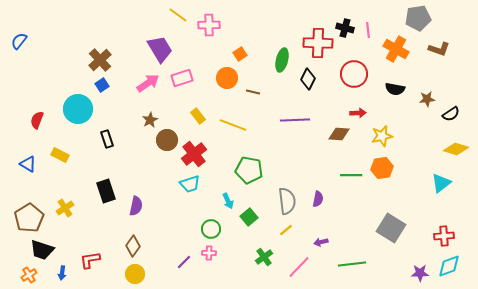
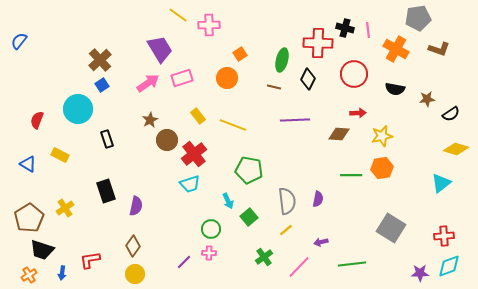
brown line at (253, 92): moved 21 px right, 5 px up
